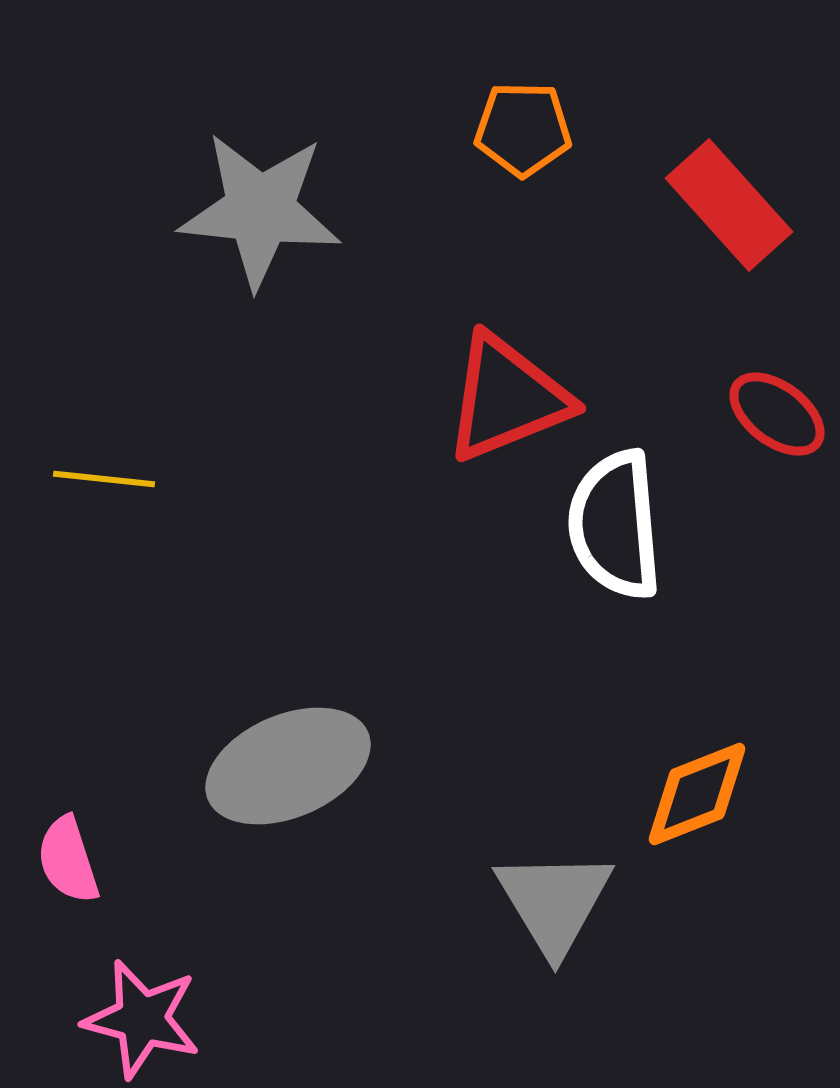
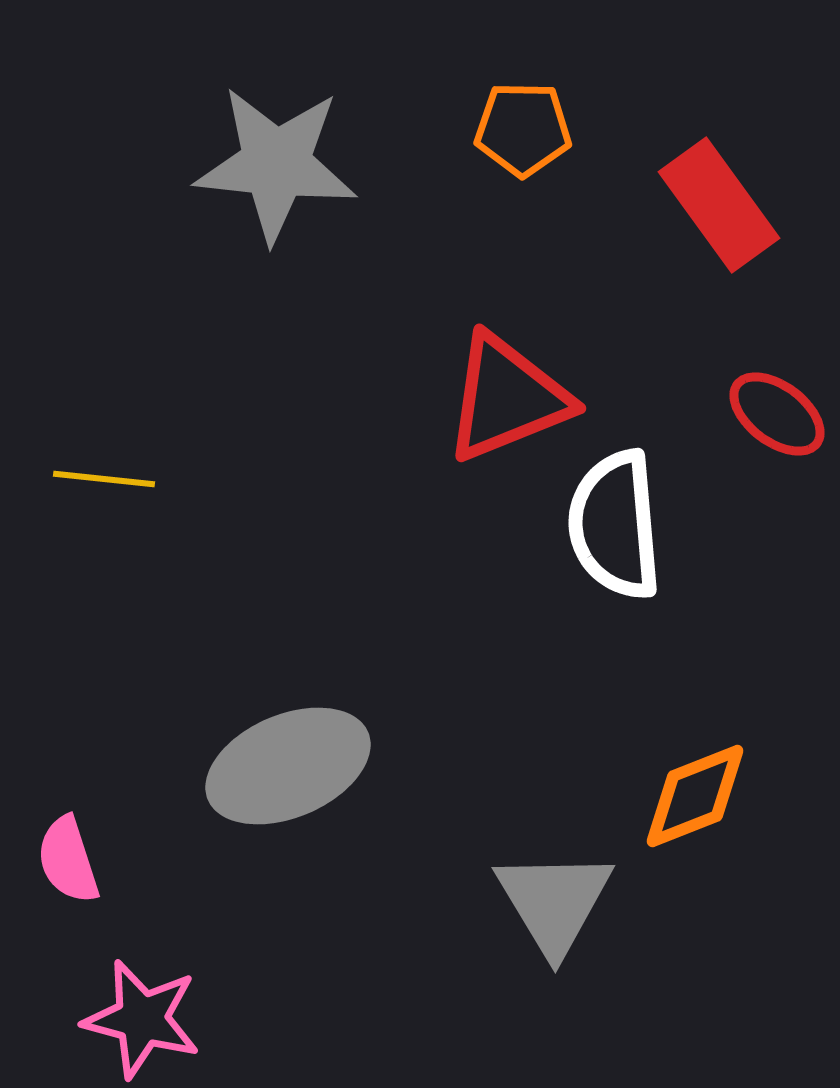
red rectangle: moved 10 px left; rotated 6 degrees clockwise
gray star: moved 16 px right, 46 px up
orange diamond: moved 2 px left, 2 px down
